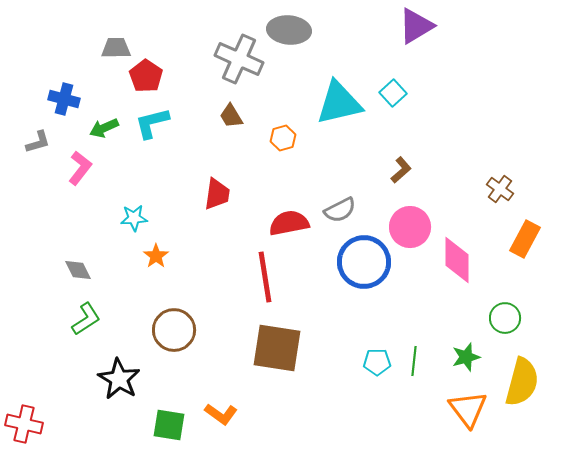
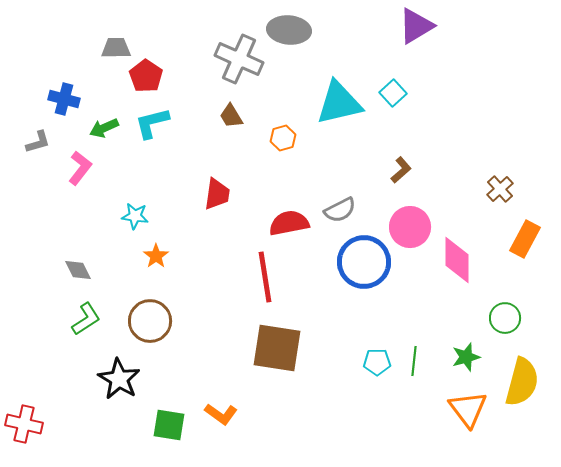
brown cross: rotated 12 degrees clockwise
cyan star: moved 1 px right, 2 px up; rotated 12 degrees clockwise
brown circle: moved 24 px left, 9 px up
